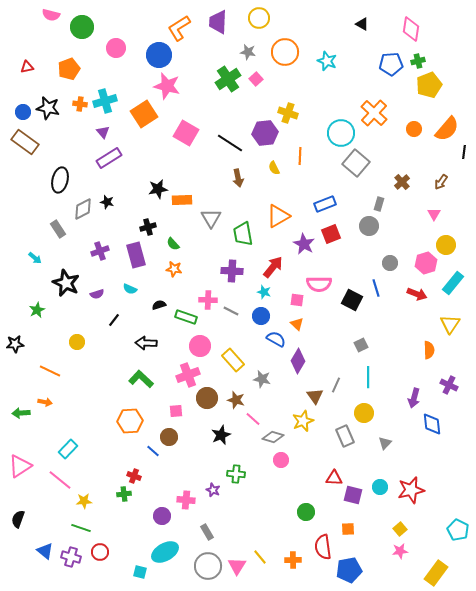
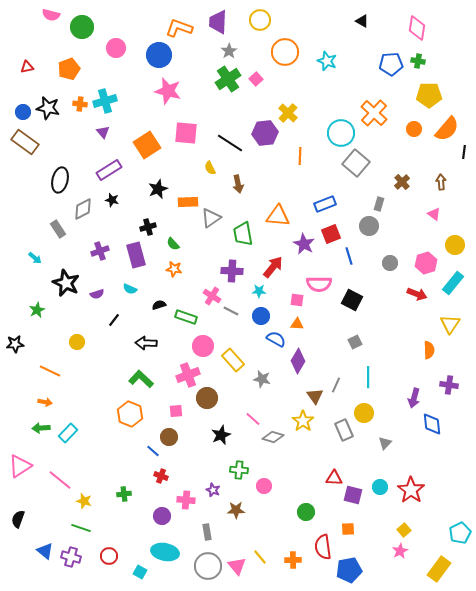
yellow circle at (259, 18): moved 1 px right, 2 px down
black triangle at (362, 24): moved 3 px up
orange L-shape at (179, 28): rotated 52 degrees clockwise
pink diamond at (411, 29): moved 6 px right, 1 px up
gray star at (248, 52): moved 19 px left, 1 px up; rotated 28 degrees clockwise
green cross at (418, 61): rotated 24 degrees clockwise
yellow pentagon at (429, 85): moved 10 px down; rotated 20 degrees clockwise
pink star at (167, 86): moved 1 px right, 5 px down
yellow cross at (288, 113): rotated 24 degrees clockwise
orange square at (144, 114): moved 3 px right, 31 px down
pink square at (186, 133): rotated 25 degrees counterclockwise
purple rectangle at (109, 158): moved 12 px down
yellow semicircle at (274, 168): moved 64 px left
brown arrow at (238, 178): moved 6 px down
brown arrow at (441, 182): rotated 140 degrees clockwise
black star at (158, 189): rotated 12 degrees counterclockwise
orange rectangle at (182, 200): moved 6 px right, 2 px down
black star at (107, 202): moved 5 px right, 2 px up
pink triangle at (434, 214): rotated 24 degrees counterclockwise
orange triangle at (278, 216): rotated 35 degrees clockwise
gray triangle at (211, 218): rotated 25 degrees clockwise
yellow circle at (446, 245): moved 9 px right
blue line at (376, 288): moved 27 px left, 32 px up
cyan star at (264, 292): moved 5 px left, 1 px up; rotated 16 degrees counterclockwise
pink cross at (208, 300): moved 4 px right, 4 px up; rotated 30 degrees clockwise
orange triangle at (297, 324): rotated 40 degrees counterclockwise
gray square at (361, 345): moved 6 px left, 3 px up
pink circle at (200, 346): moved 3 px right
purple cross at (449, 385): rotated 18 degrees counterclockwise
brown star at (236, 400): moved 110 px down; rotated 18 degrees counterclockwise
green arrow at (21, 413): moved 20 px right, 15 px down
orange hexagon at (130, 421): moved 7 px up; rotated 25 degrees clockwise
yellow star at (303, 421): rotated 15 degrees counterclockwise
gray rectangle at (345, 436): moved 1 px left, 6 px up
cyan rectangle at (68, 449): moved 16 px up
pink circle at (281, 460): moved 17 px left, 26 px down
green cross at (236, 474): moved 3 px right, 4 px up
red cross at (134, 476): moved 27 px right
red star at (411, 490): rotated 24 degrees counterclockwise
yellow star at (84, 501): rotated 21 degrees clockwise
yellow square at (400, 529): moved 4 px right, 1 px down
cyan pentagon at (458, 530): moved 2 px right, 3 px down; rotated 20 degrees clockwise
gray rectangle at (207, 532): rotated 21 degrees clockwise
pink star at (400, 551): rotated 21 degrees counterclockwise
red circle at (100, 552): moved 9 px right, 4 px down
cyan ellipse at (165, 552): rotated 40 degrees clockwise
pink triangle at (237, 566): rotated 12 degrees counterclockwise
cyan square at (140, 572): rotated 16 degrees clockwise
yellow rectangle at (436, 573): moved 3 px right, 4 px up
